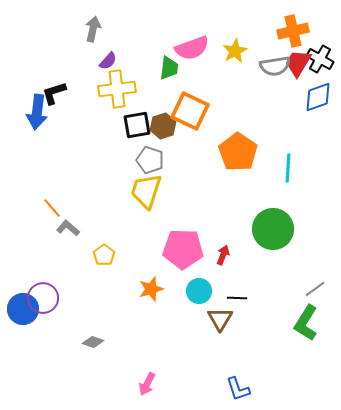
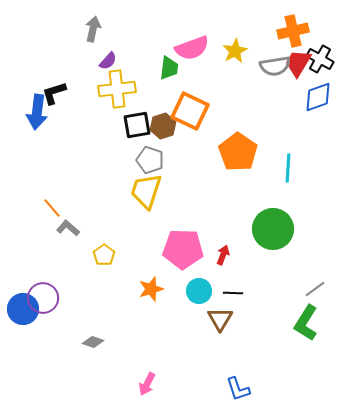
black line: moved 4 px left, 5 px up
